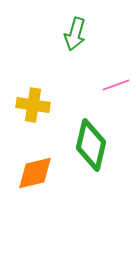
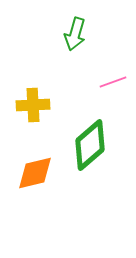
pink line: moved 3 px left, 3 px up
yellow cross: rotated 12 degrees counterclockwise
green diamond: moved 1 px left; rotated 36 degrees clockwise
